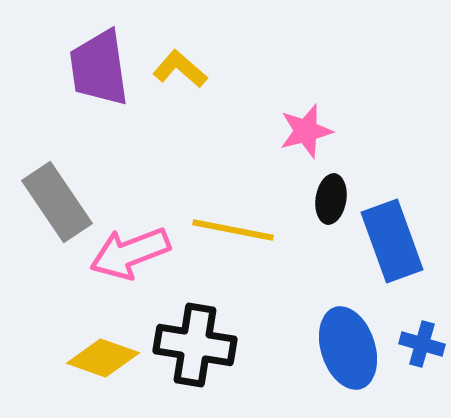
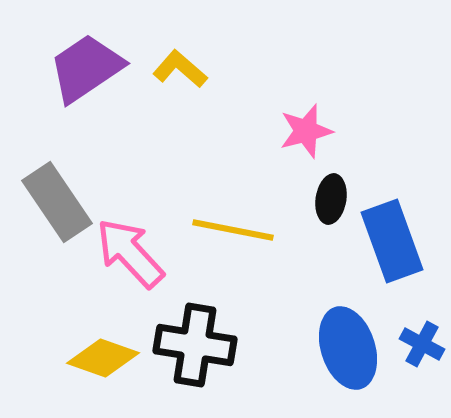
purple trapezoid: moved 13 px left; rotated 64 degrees clockwise
pink arrow: rotated 68 degrees clockwise
blue cross: rotated 12 degrees clockwise
